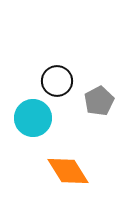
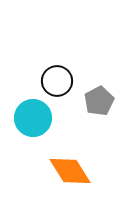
orange diamond: moved 2 px right
